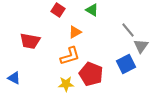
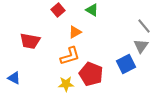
red square: rotated 16 degrees clockwise
gray line: moved 16 px right, 4 px up
